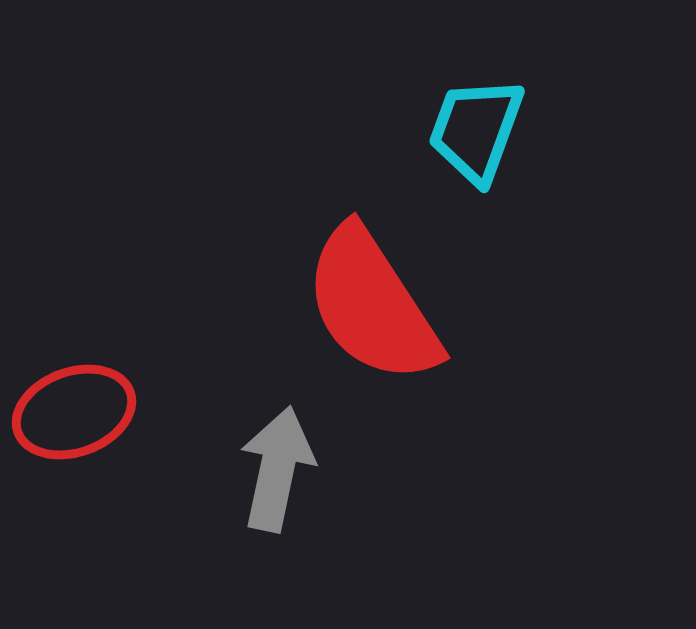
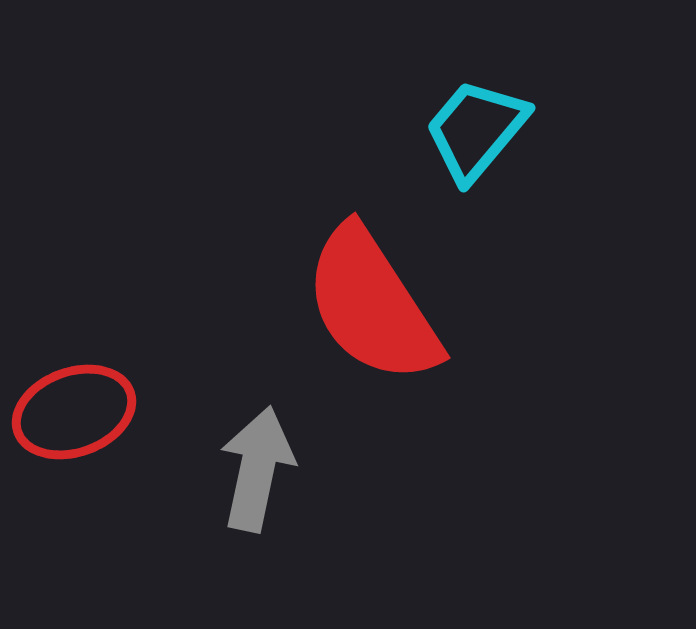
cyan trapezoid: rotated 20 degrees clockwise
gray arrow: moved 20 px left
